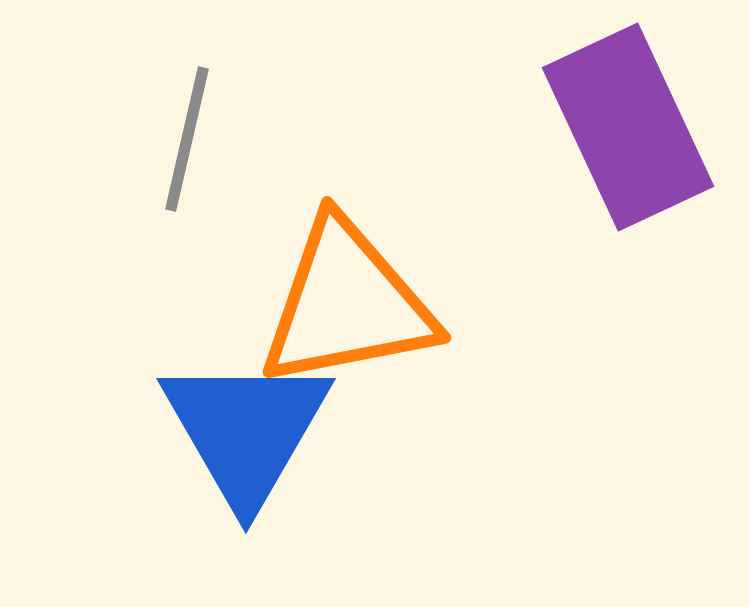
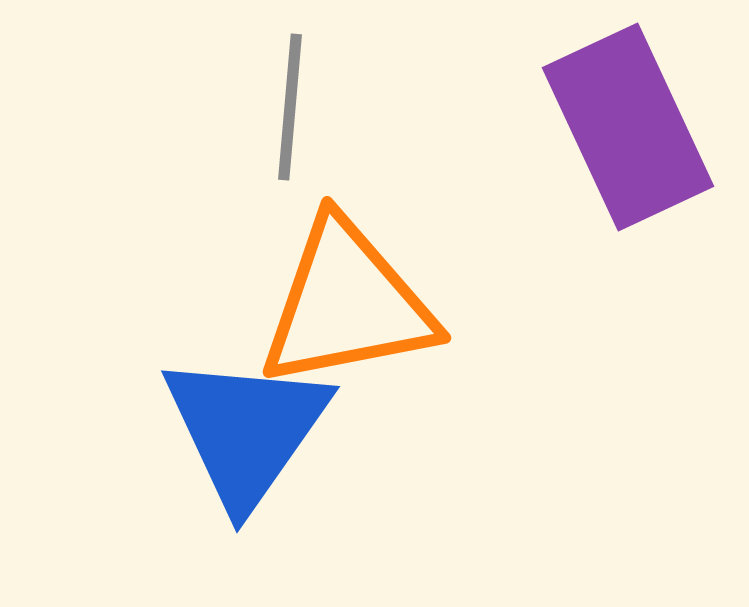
gray line: moved 103 px right, 32 px up; rotated 8 degrees counterclockwise
blue triangle: rotated 5 degrees clockwise
